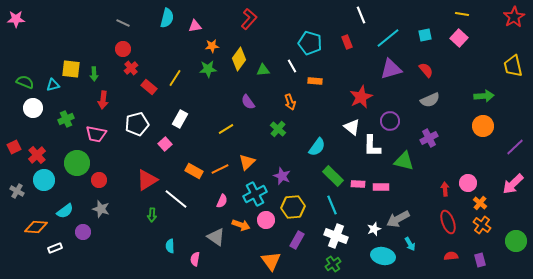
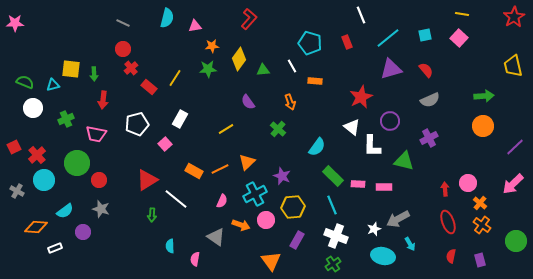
pink star at (16, 19): moved 1 px left, 4 px down
pink rectangle at (381, 187): moved 3 px right
red semicircle at (451, 256): rotated 72 degrees counterclockwise
